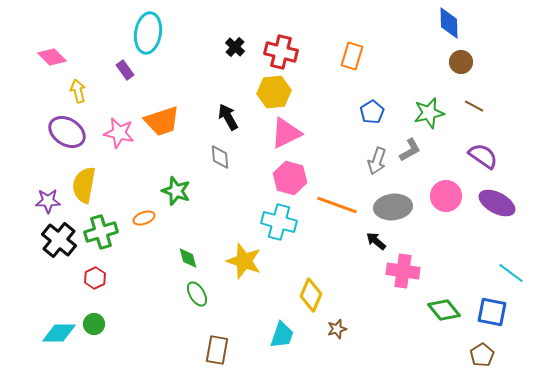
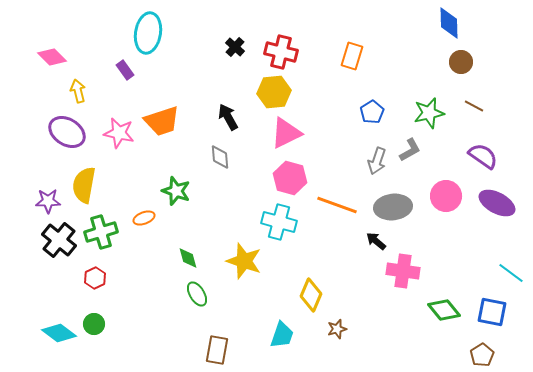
cyan diamond at (59, 333): rotated 36 degrees clockwise
